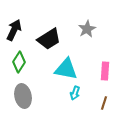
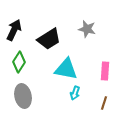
gray star: rotated 30 degrees counterclockwise
